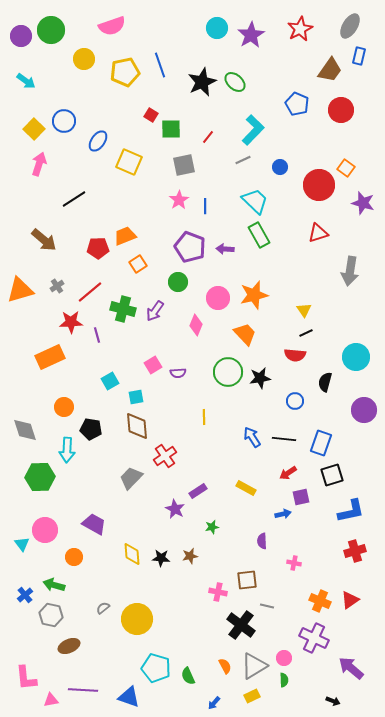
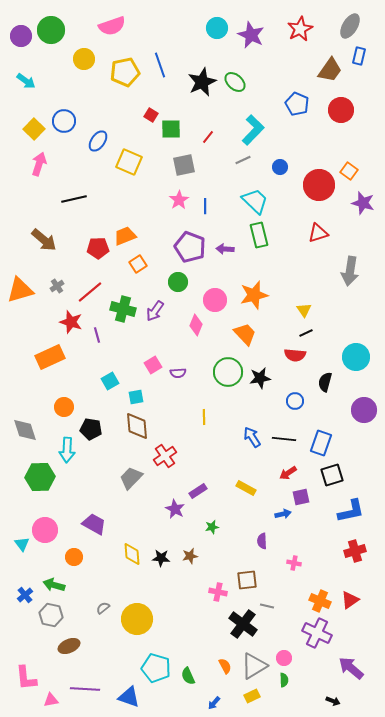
purple star at (251, 35): rotated 16 degrees counterclockwise
orange square at (346, 168): moved 3 px right, 3 px down
black line at (74, 199): rotated 20 degrees clockwise
green rectangle at (259, 235): rotated 15 degrees clockwise
pink circle at (218, 298): moved 3 px left, 2 px down
red star at (71, 322): rotated 20 degrees clockwise
black cross at (241, 625): moved 2 px right, 1 px up
purple cross at (314, 638): moved 3 px right, 5 px up
purple line at (83, 690): moved 2 px right, 1 px up
